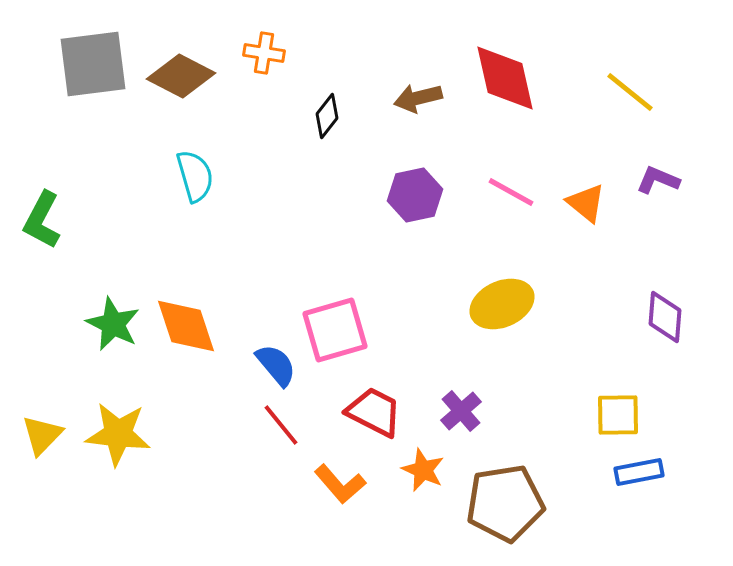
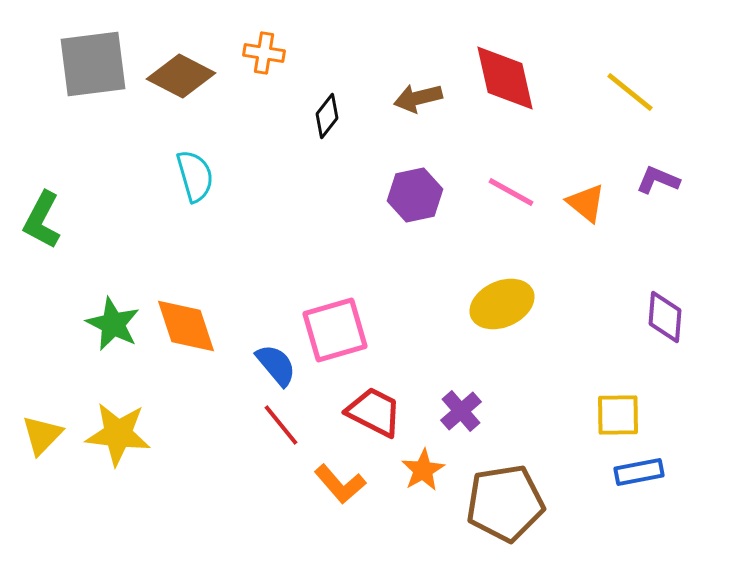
orange star: rotated 18 degrees clockwise
